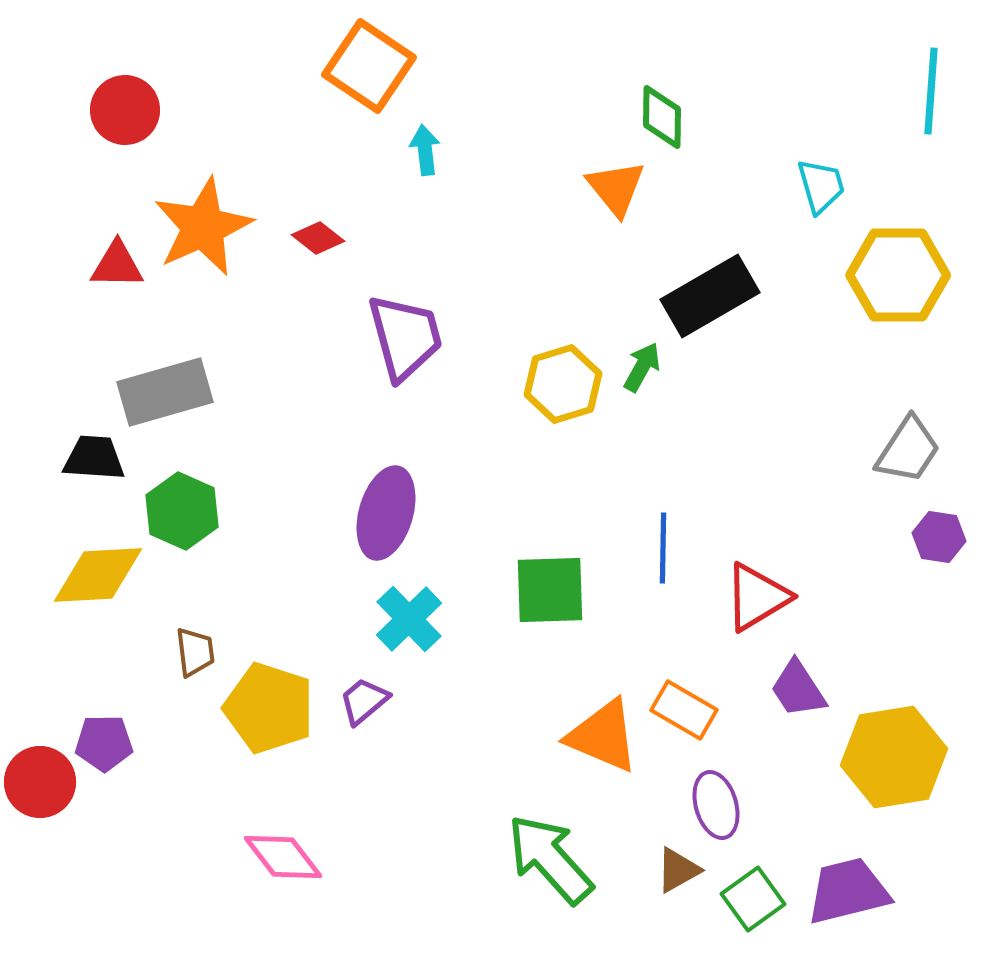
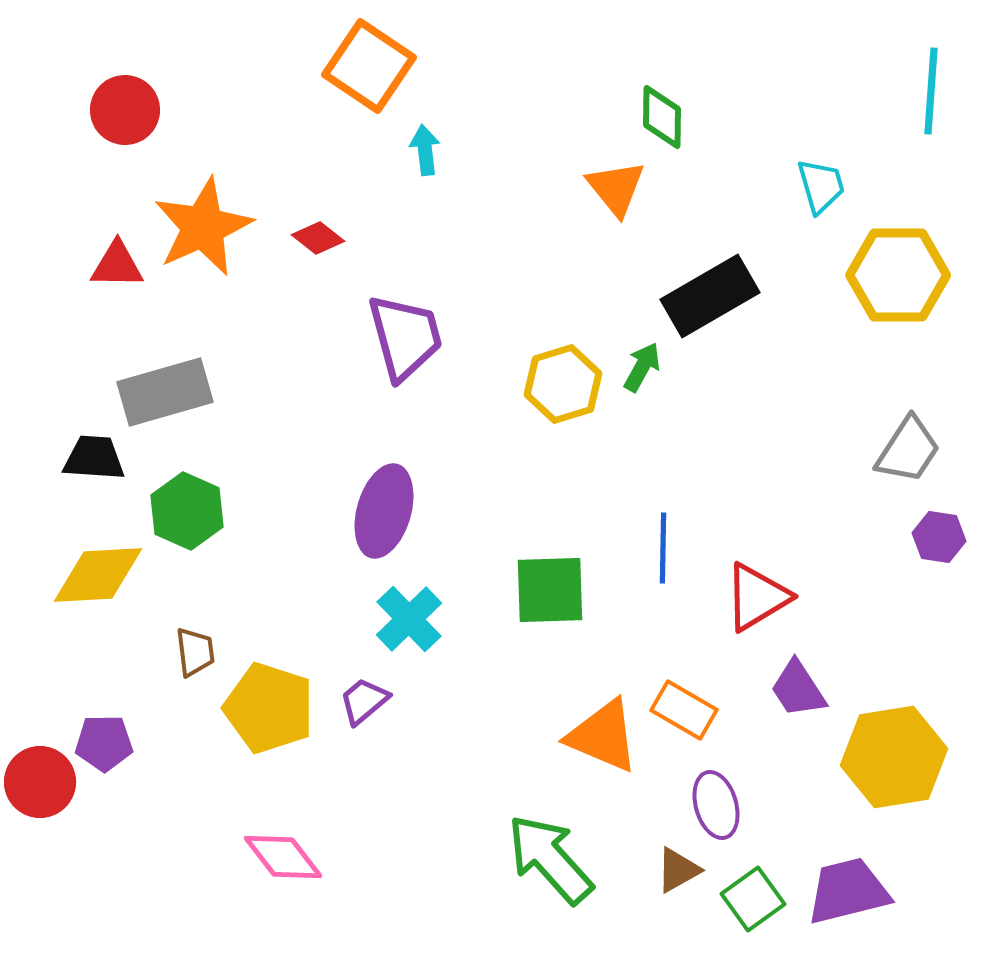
green hexagon at (182, 511): moved 5 px right
purple ellipse at (386, 513): moved 2 px left, 2 px up
